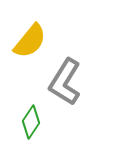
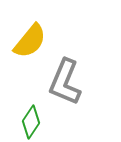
gray L-shape: rotated 9 degrees counterclockwise
